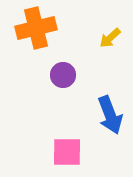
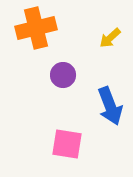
blue arrow: moved 9 px up
pink square: moved 8 px up; rotated 8 degrees clockwise
